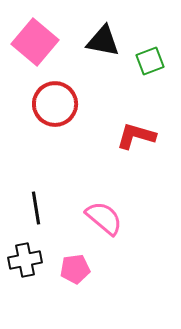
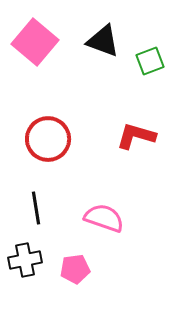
black triangle: rotated 9 degrees clockwise
red circle: moved 7 px left, 35 px down
pink semicircle: rotated 21 degrees counterclockwise
